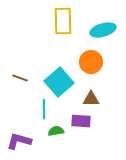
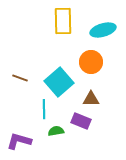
purple rectangle: rotated 18 degrees clockwise
